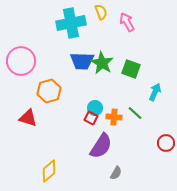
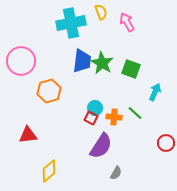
blue trapezoid: rotated 85 degrees counterclockwise
red triangle: moved 17 px down; rotated 24 degrees counterclockwise
